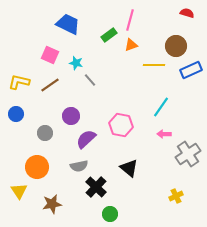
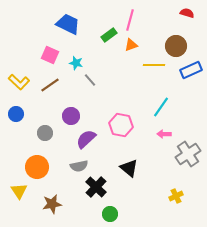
yellow L-shape: rotated 150 degrees counterclockwise
